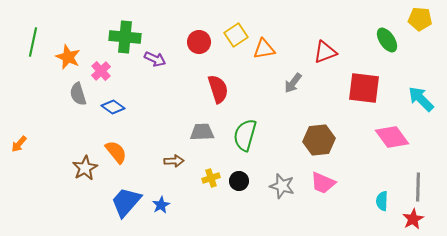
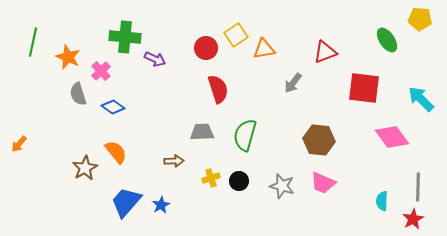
red circle: moved 7 px right, 6 px down
brown hexagon: rotated 12 degrees clockwise
